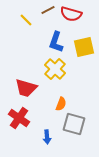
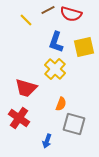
blue arrow: moved 4 px down; rotated 24 degrees clockwise
